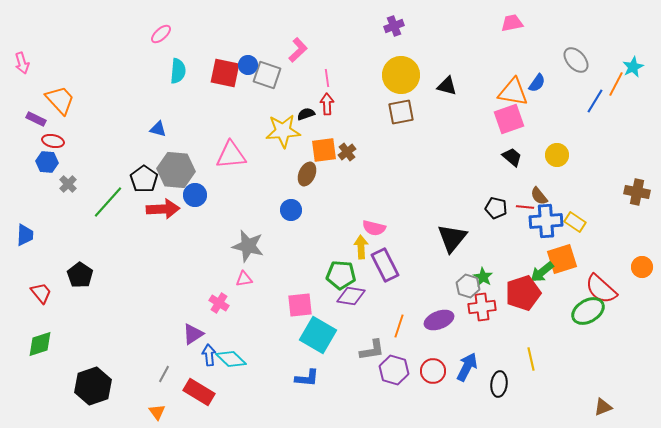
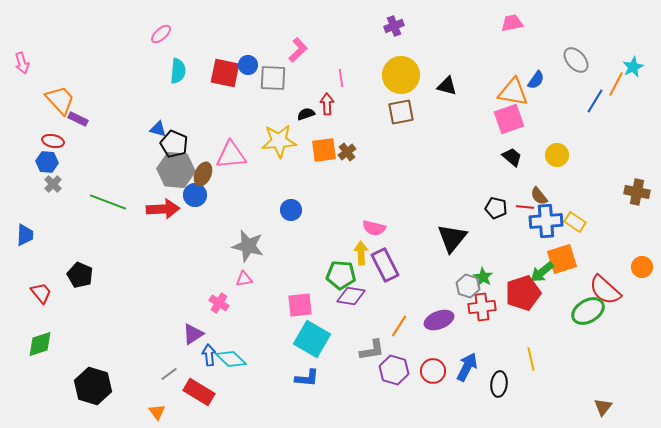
gray square at (267, 75): moved 6 px right, 3 px down; rotated 16 degrees counterclockwise
pink line at (327, 78): moved 14 px right
blue semicircle at (537, 83): moved 1 px left, 3 px up
purple rectangle at (36, 119): moved 42 px right
yellow star at (283, 131): moved 4 px left, 10 px down
brown ellipse at (307, 174): moved 104 px left
black pentagon at (144, 179): moved 30 px right, 35 px up; rotated 12 degrees counterclockwise
gray cross at (68, 184): moved 15 px left
green line at (108, 202): rotated 69 degrees clockwise
yellow arrow at (361, 247): moved 6 px down
black pentagon at (80, 275): rotated 10 degrees counterclockwise
red semicircle at (601, 289): moved 4 px right, 1 px down
orange line at (399, 326): rotated 15 degrees clockwise
cyan square at (318, 335): moved 6 px left, 4 px down
gray line at (164, 374): moved 5 px right; rotated 24 degrees clockwise
black hexagon at (93, 386): rotated 24 degrees counterclockwise
brown triangle at (603, 407): rotated 30 degrees counterclockwise
